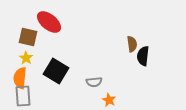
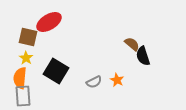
red ellipse: rotated 70 degrees counterclockwise
brown semicircle: rotated 42 degrees counterclockwise
black semicircle: rotated 24 degrees counterclockwise
gray semicircle: rotated 21 degrees counterclockwise
orange star: moved 8 px right, 20 px up
